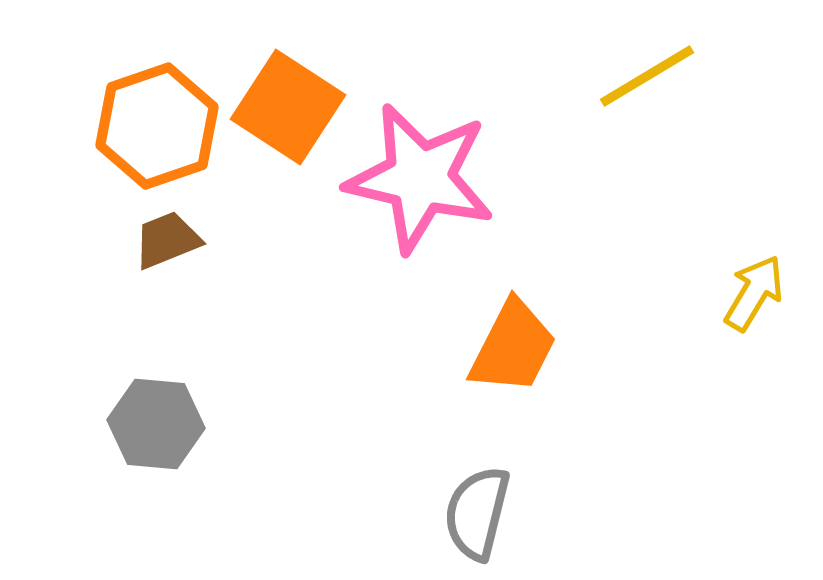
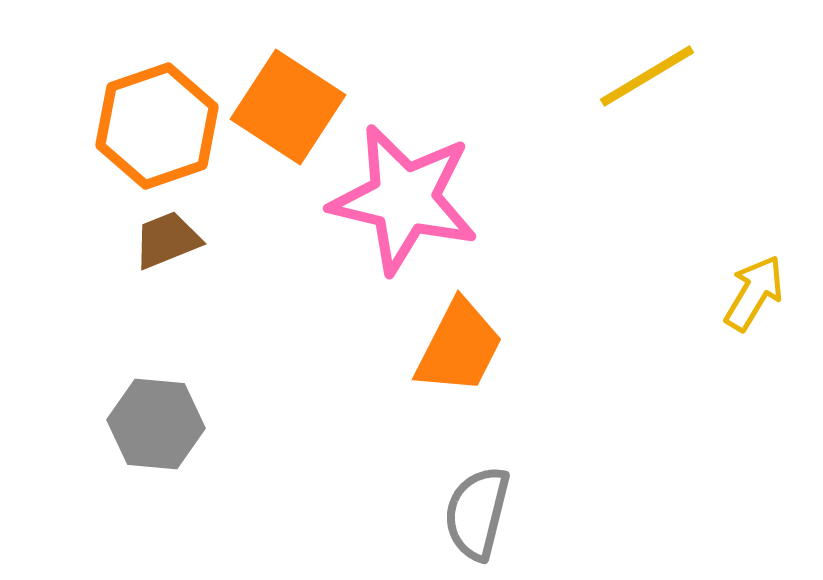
pink star: moved 16 px left, 21 px down
orange trapezoid: moved 54 px left
